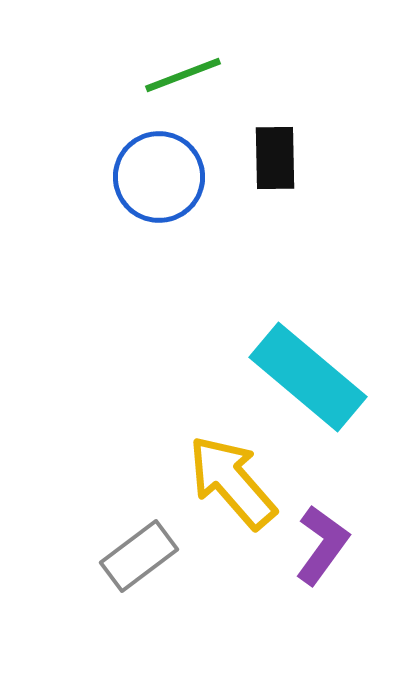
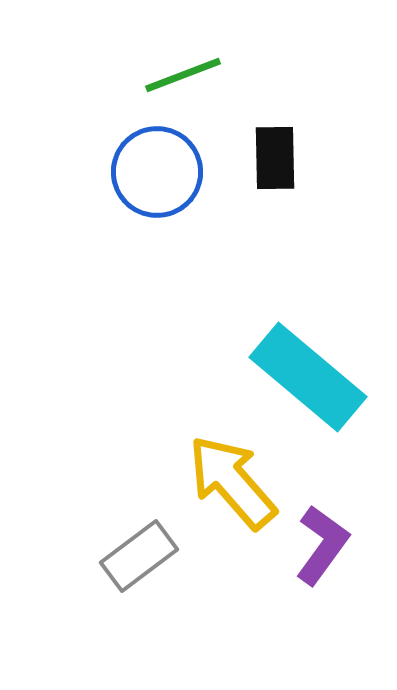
blue circle: moved 2 px left, 5 px up
